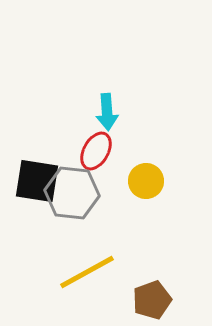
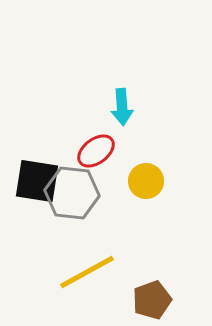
cyan arrow: moved 15 px right, 5 px up
red ellipse: rotated 24 degrees clockwise
